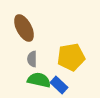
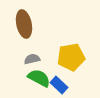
brown ellipse: moved 4 px up; rotated 16 degrees clockwise
gray semicircle: rotated 77 degrees clockwise
green semicircle: moved 2 px up; rotated 15 degrees clockwise
